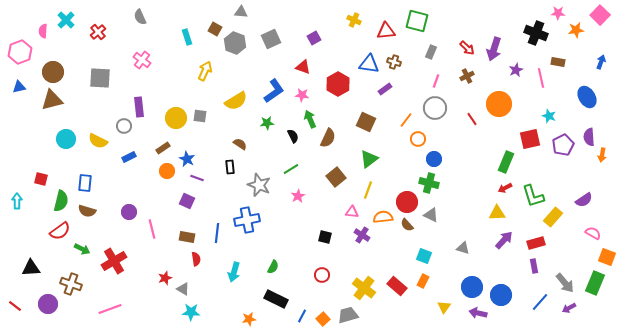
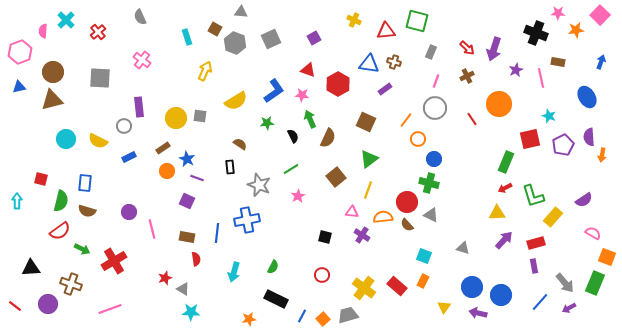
red triangle at (303, 67): moved 5 px right, 3 px down
